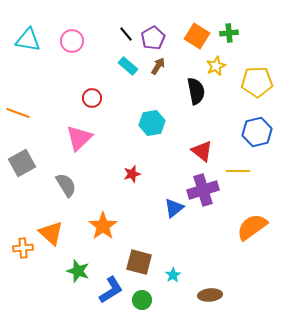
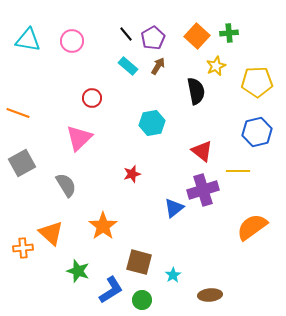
orange square: rotated 10 degrees clockwise
